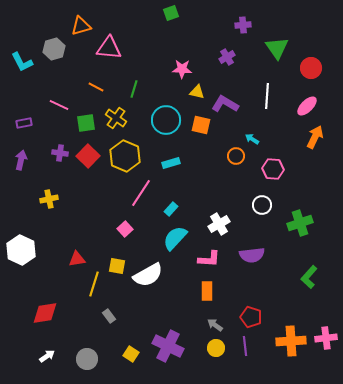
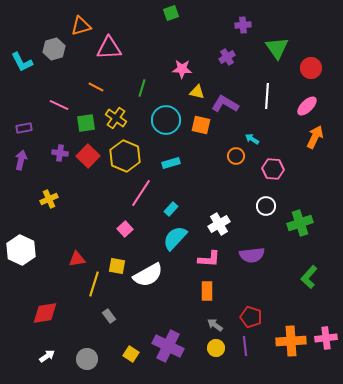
pink triangle at (109, 48): rotated 8 degrees counterclockwise
green line at (134, 89): moved 8 px right, 1 px up
purple rectangle at (24, 123): moved 5 px down
yellow cross at (49, 199): rotated 12 degrees counterclockwise
white circle at (262, 205): moved 4 px right, 1 px down
